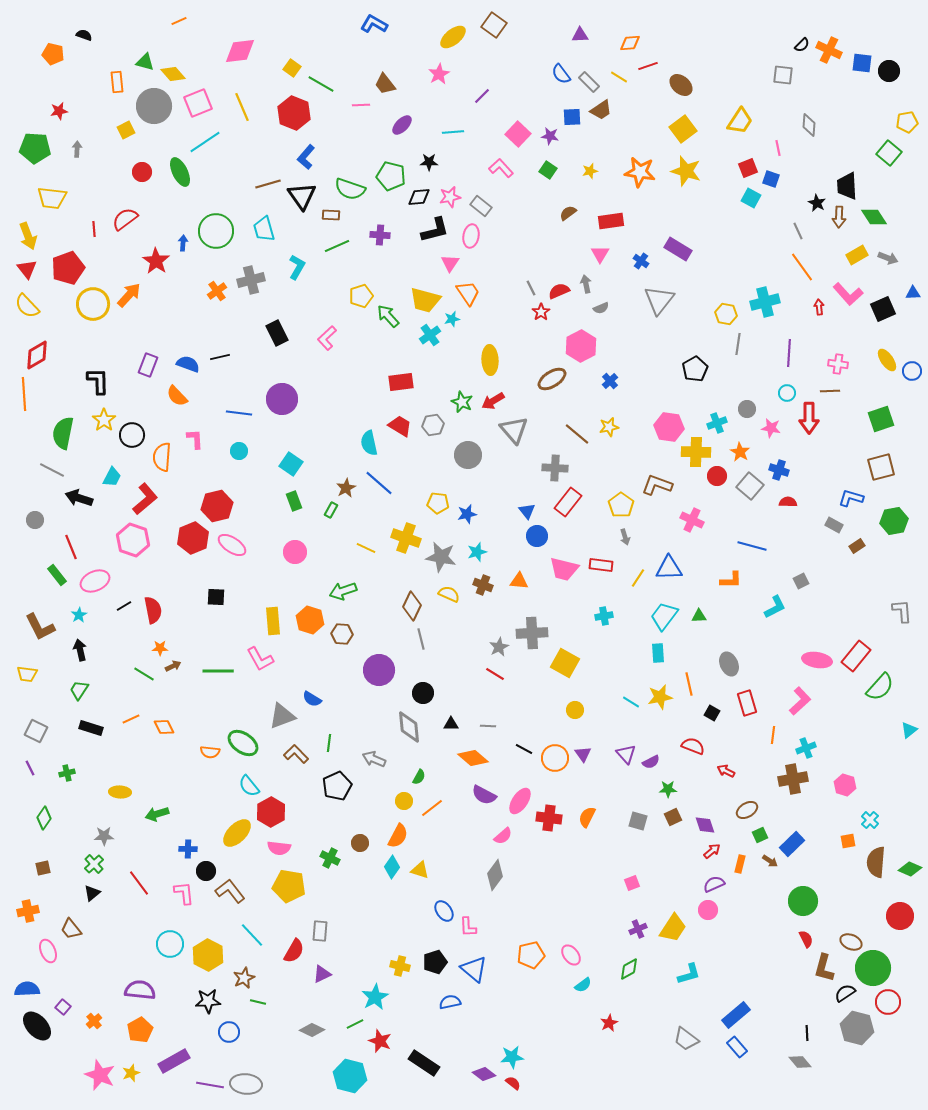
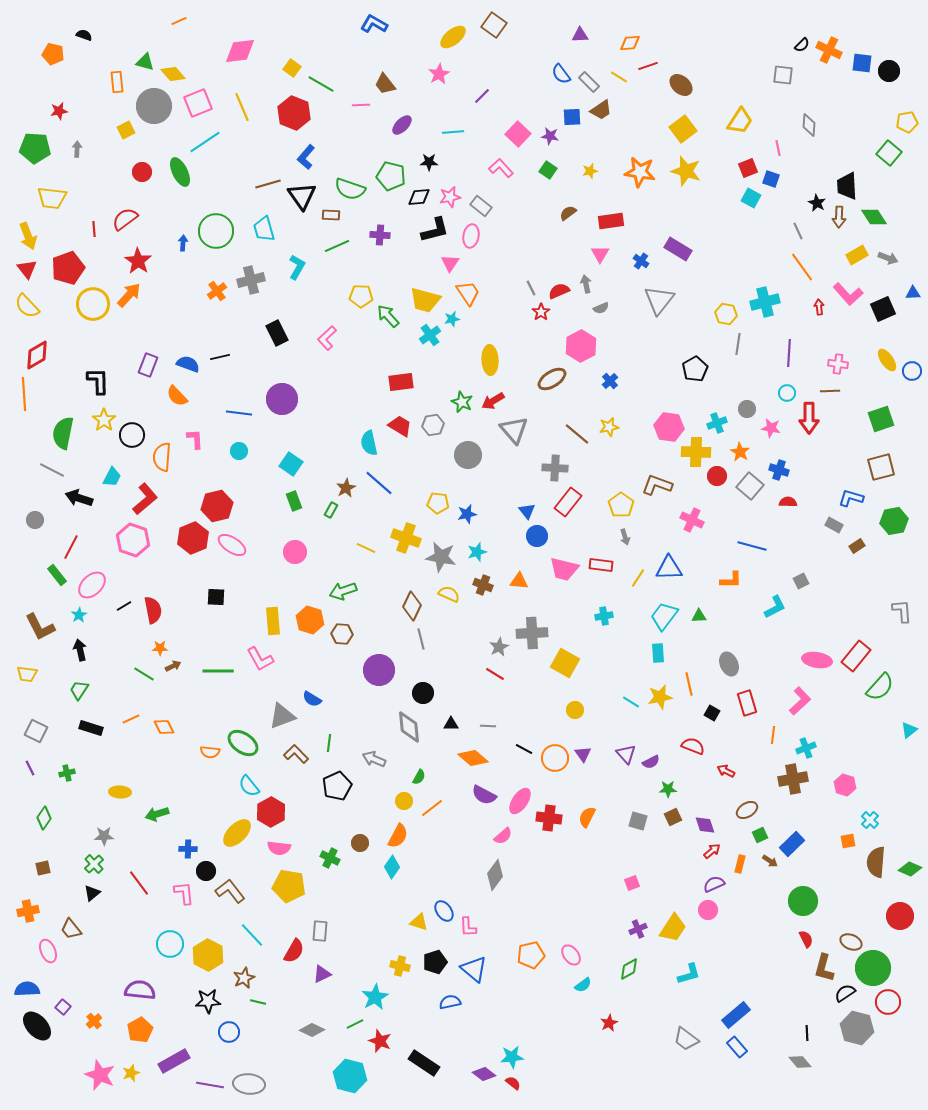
red star at (156, 261): moved 18 px left
yellow pentagon at (361, 296): rotated 20 degrees clockwise
red line at (71, 547): rotated 50 degrees clockwise
pink ellipse at (95, 581): moved 3 px left, 4 px down; rotated 20 degrees counterclockwise
yellow triangle at (420, 870): moved 1 px left, 52 px down
gray ellipse at (246, 1084): moved 3 px right
